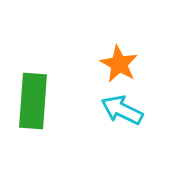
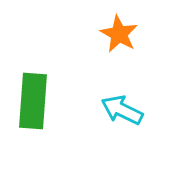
orange star: moved 30 px up
